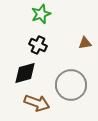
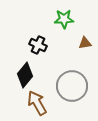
green star: moved 23 px right, 5 px down; rotated 18 degrees clockwise
black diamond: moved 2 px down; rotated 35 degrees counterclockwise
gray circle: moved 1 px right, 1 px down
brown arrow: rotated 140 degrees counterclockwise
